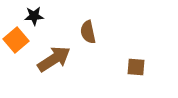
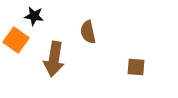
black star: rotated 12 degrees clockwise
orange square: rotated 15 degrees counterclockwise
brown arrow: rotated 132 degrees clockwise
